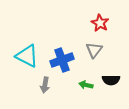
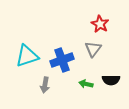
red star: moved 1 px down
gray triangle: moved 1 px left, 1 px up
cyan triangle: rotated 45 degrees counterclockwise
green arrow: moved 1 px up
